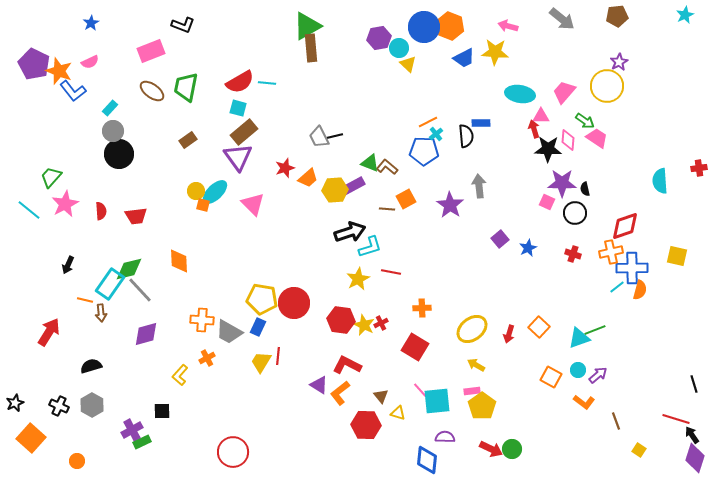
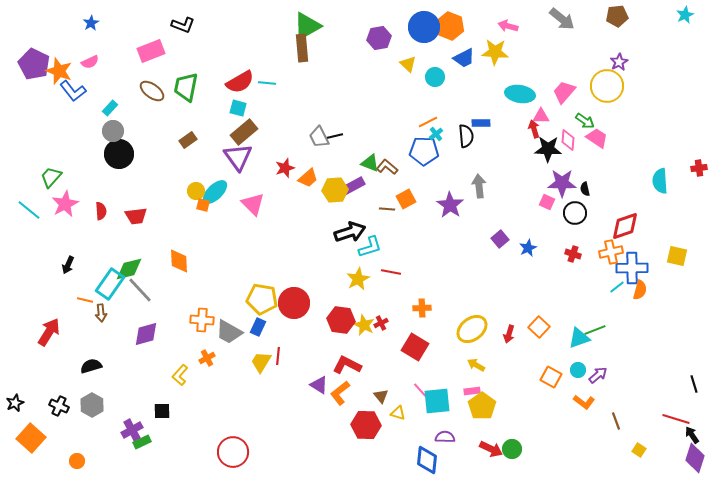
brown rectangle at (311, 48): moved 9 px left
cyan circle at (399, 48): moved 36 px right, 29 px down
